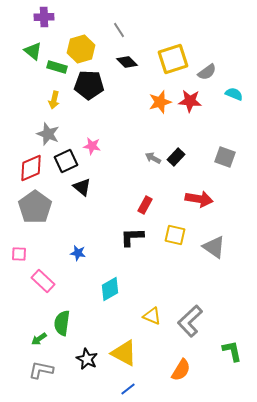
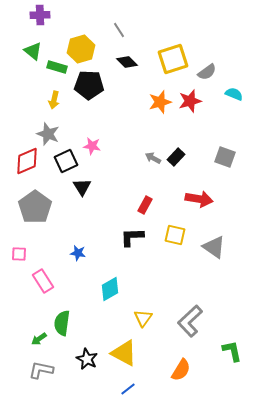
purple cross at (44, 17): moved 4 px left, 2 px up
red star at (190, 101): rotated 20 degrees counterclockwise
red diamond at (31, 168): moved 4 px left, 7 px up
black triangle at (82, 187): rotated 18 degrees clockwise
pink rectangle at (43, 281): rotated 15 degrees clockwise
yellow triangle at (152, 316): moved 9 px left, 2 px down; rotated 42 degrees clockwise
